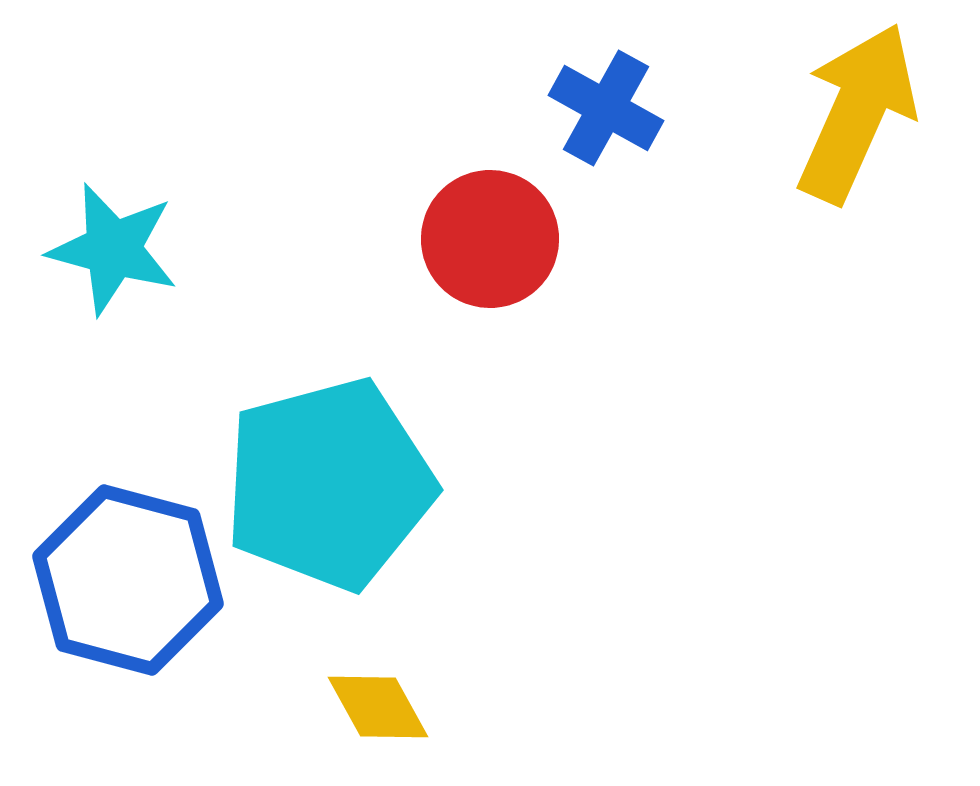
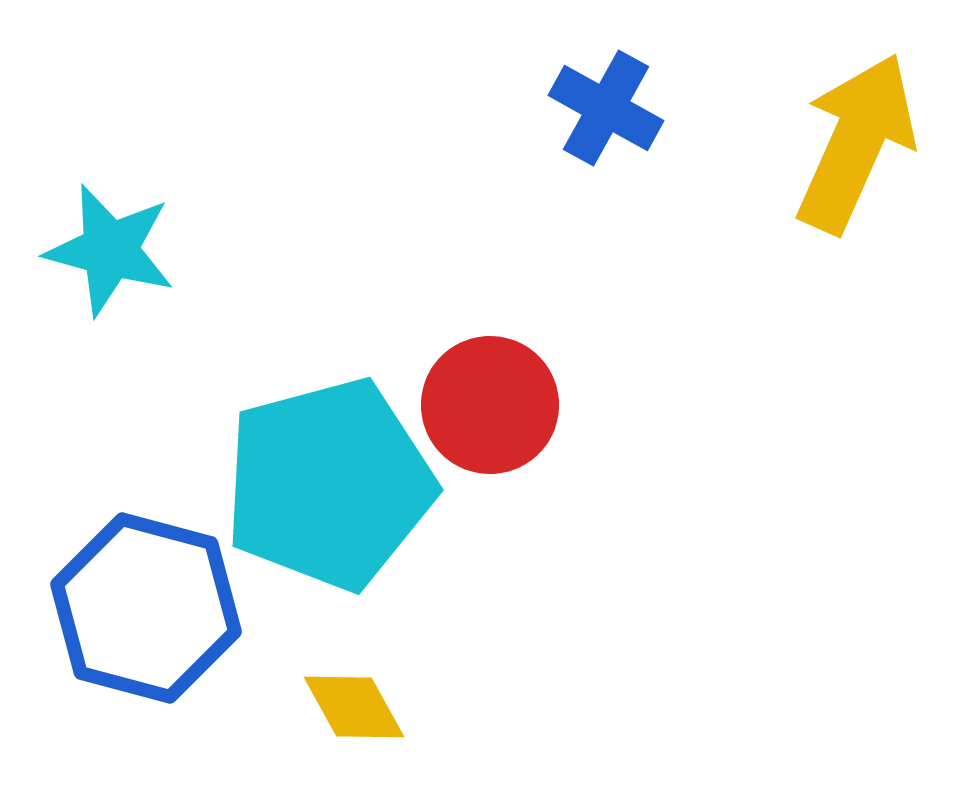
yellow arrow: moved 1 px left, 30 px down
red circle: moved 166 px down
cyan star: moved 3 px left, 1 px down
blue hexagon: moved 18 px right, 28 px down
yellow diamond: moved 24 px left
